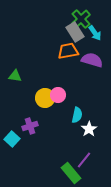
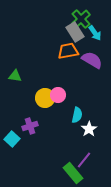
purple semicircle: rotated 15 degrees clockwise
green rectangle: moved 2 px right
